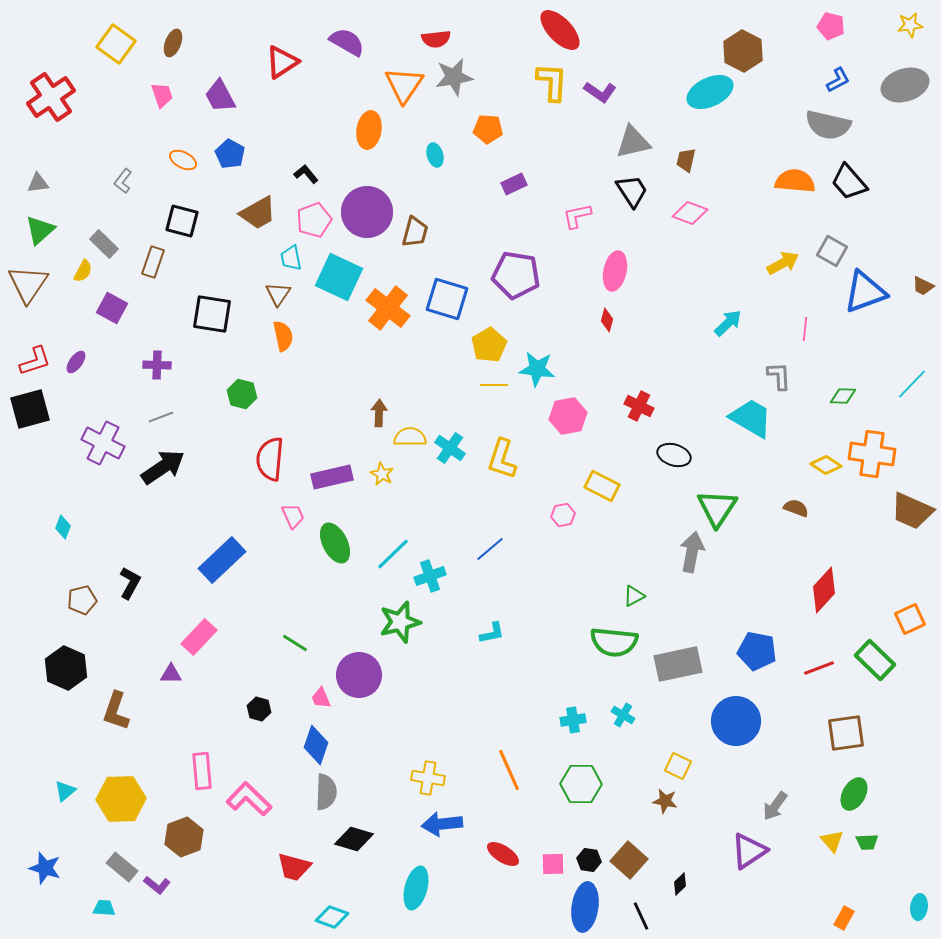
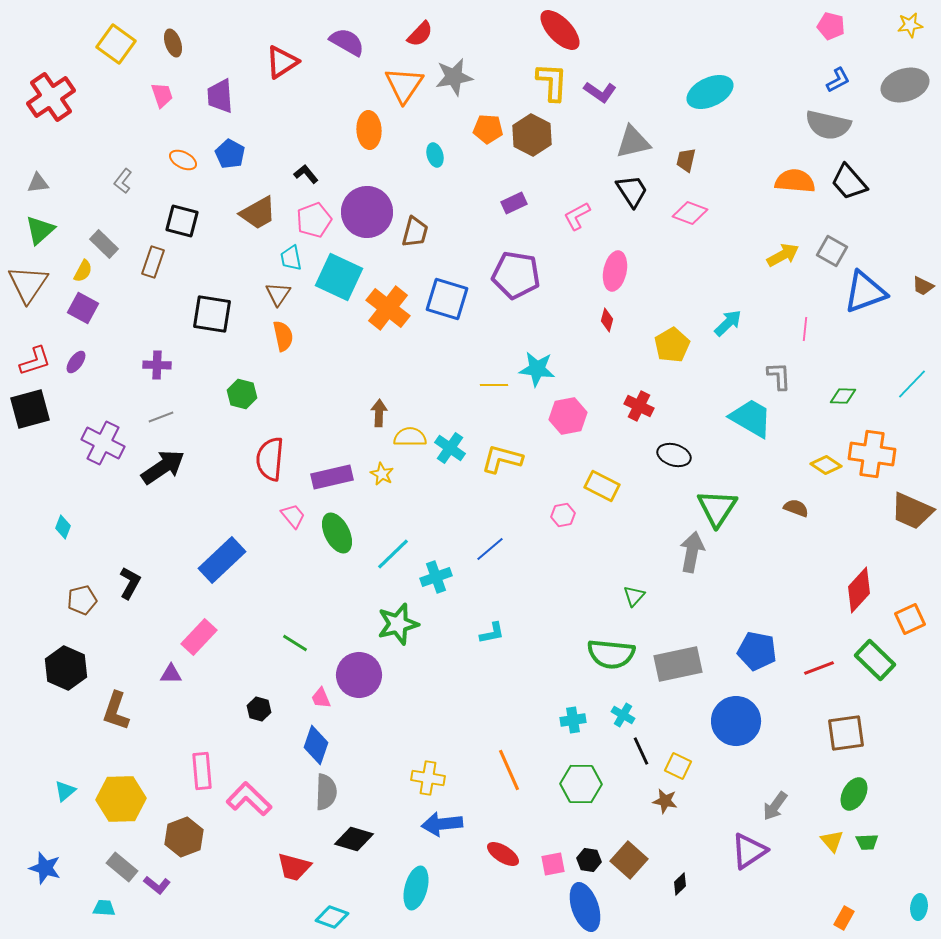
red semicircle at (436, 39): moved 16 px left, 5 px up; rotated 40 degrees counterclockwise
brown ellipse at (173, 43): rotated 40 degrees counterclockwise
brown hexagon at (743, 51): moved 211 px left, 84 px down
purple trapezoid at (220, 96): rotated 24 degrees clockwise
orange ellipse at (369, 130): rotated 12 degrees counterclockwise
purple rectangle at (514, 184): moved 19 px down
pink L-shape at (577, 216): rotated 16 degrees counterclockwise
yellow arrow at (783, 263): moved 8 px up
purple square at (112, 308): moved 29 px left
yellow pentagon at (489, 345): moved 183 px right
yellow L-shape at (502, 459): rotated 87 degrees clockwise
pink trapezoid at (293, 516): rotated 16 degrees counterclockwise
green ellipse at (335, 543): moved 2 px right, 10 px up
cyan cross at (430, 576): moved 6 px right, 1 px down
red diamond at (824, 590): moved 35 px right
green triangle at (634, 596): rotated 20 degrees counterclockwise
green star at (400, 622): moved 2 px left, 2 px down
green semicircle at (614, 642): moved 3 px left, 12 px down
pink square at (553, 864): rotated 10 degrees counterclockwise
blue ellipse at (585, 907): rotated 27 degrees counterclockwise
black line at (641, 916): moved 165 px up
